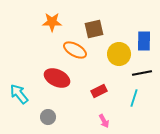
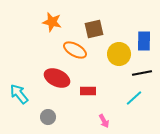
orange star: rotated 12 degrees clockwise
red rectangle: moved 11 px left; rotated 28 degrees clockwise
cyan line: rotated 30 degrees clockwise
